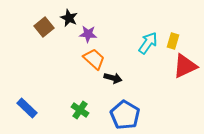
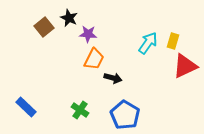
orange trapezoid: rotated 75 degrees clockwise
blue rectangle: moved 1 px left, 1 px up
